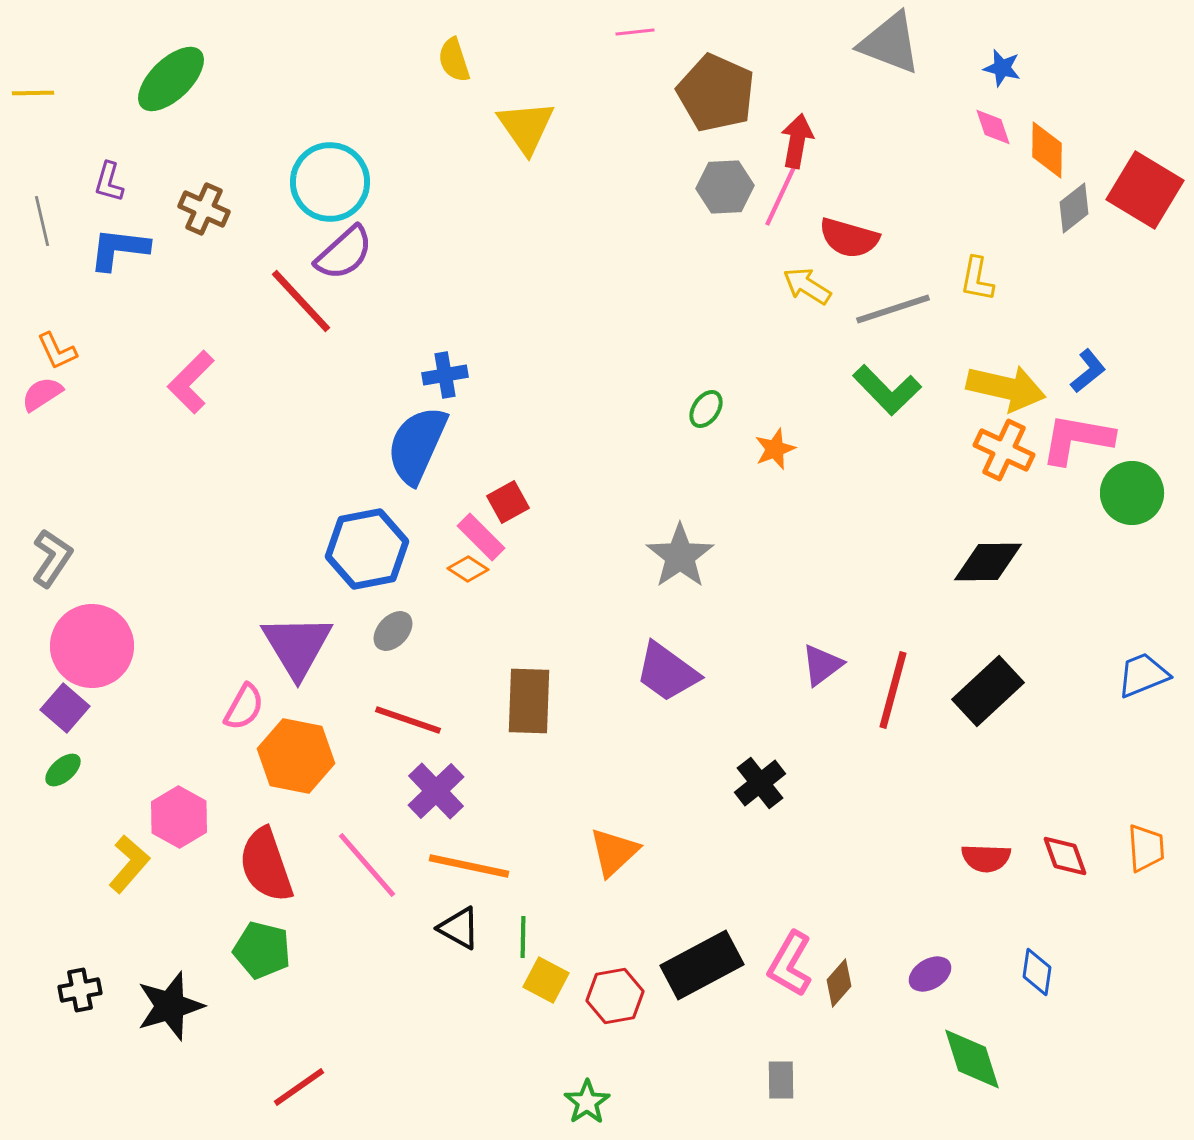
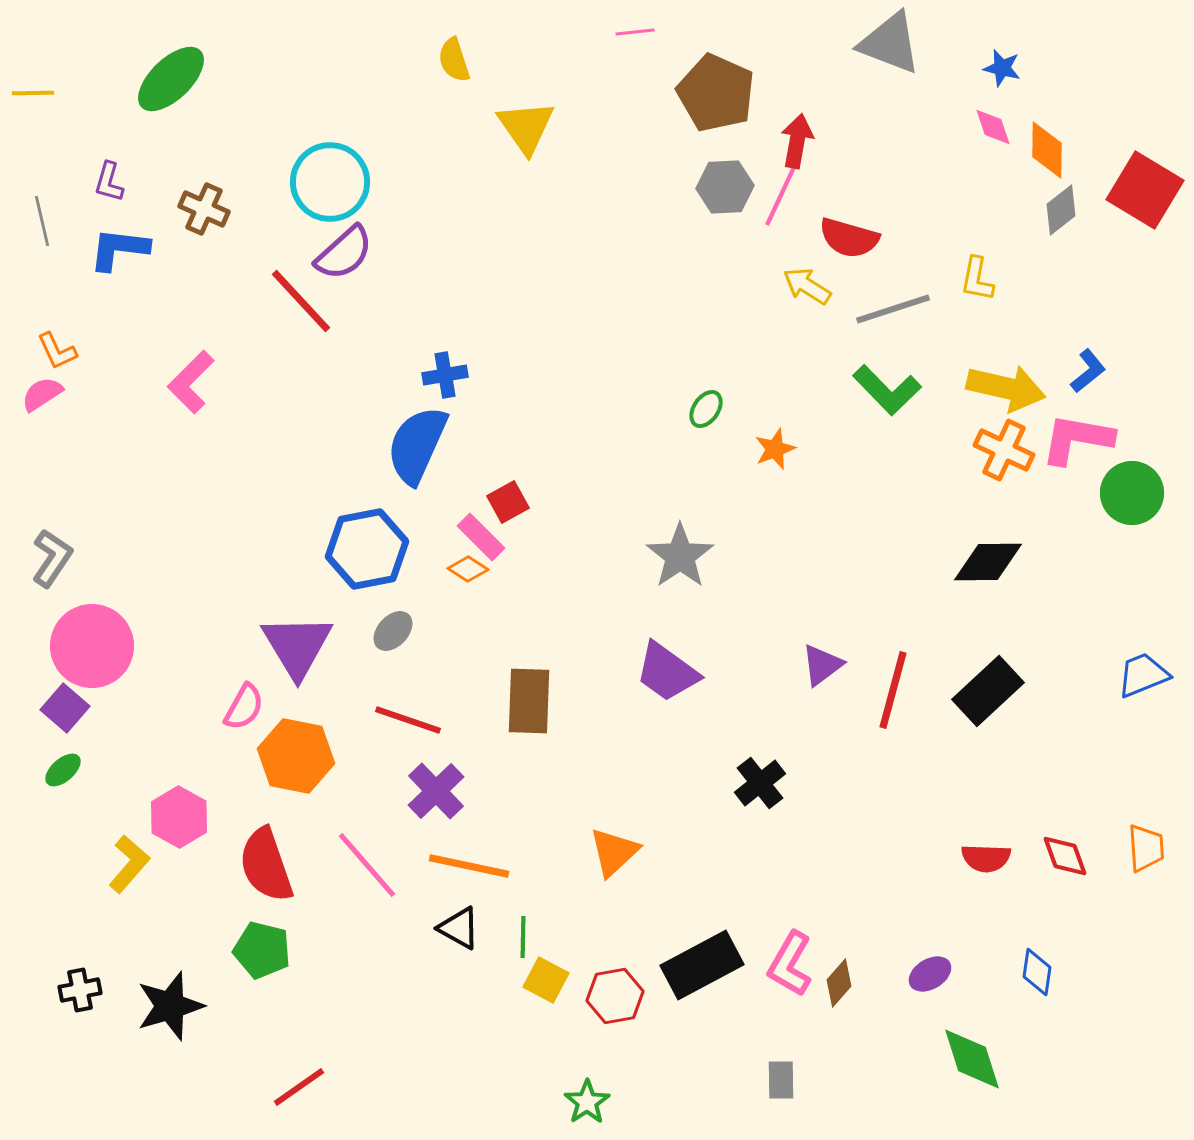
gray diamond at (1074, 208): moved 13 px left, 2 px down
